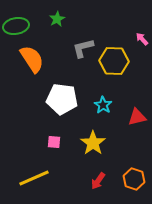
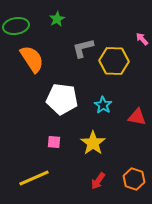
red triangle: rotated 24 degrees clockwise
